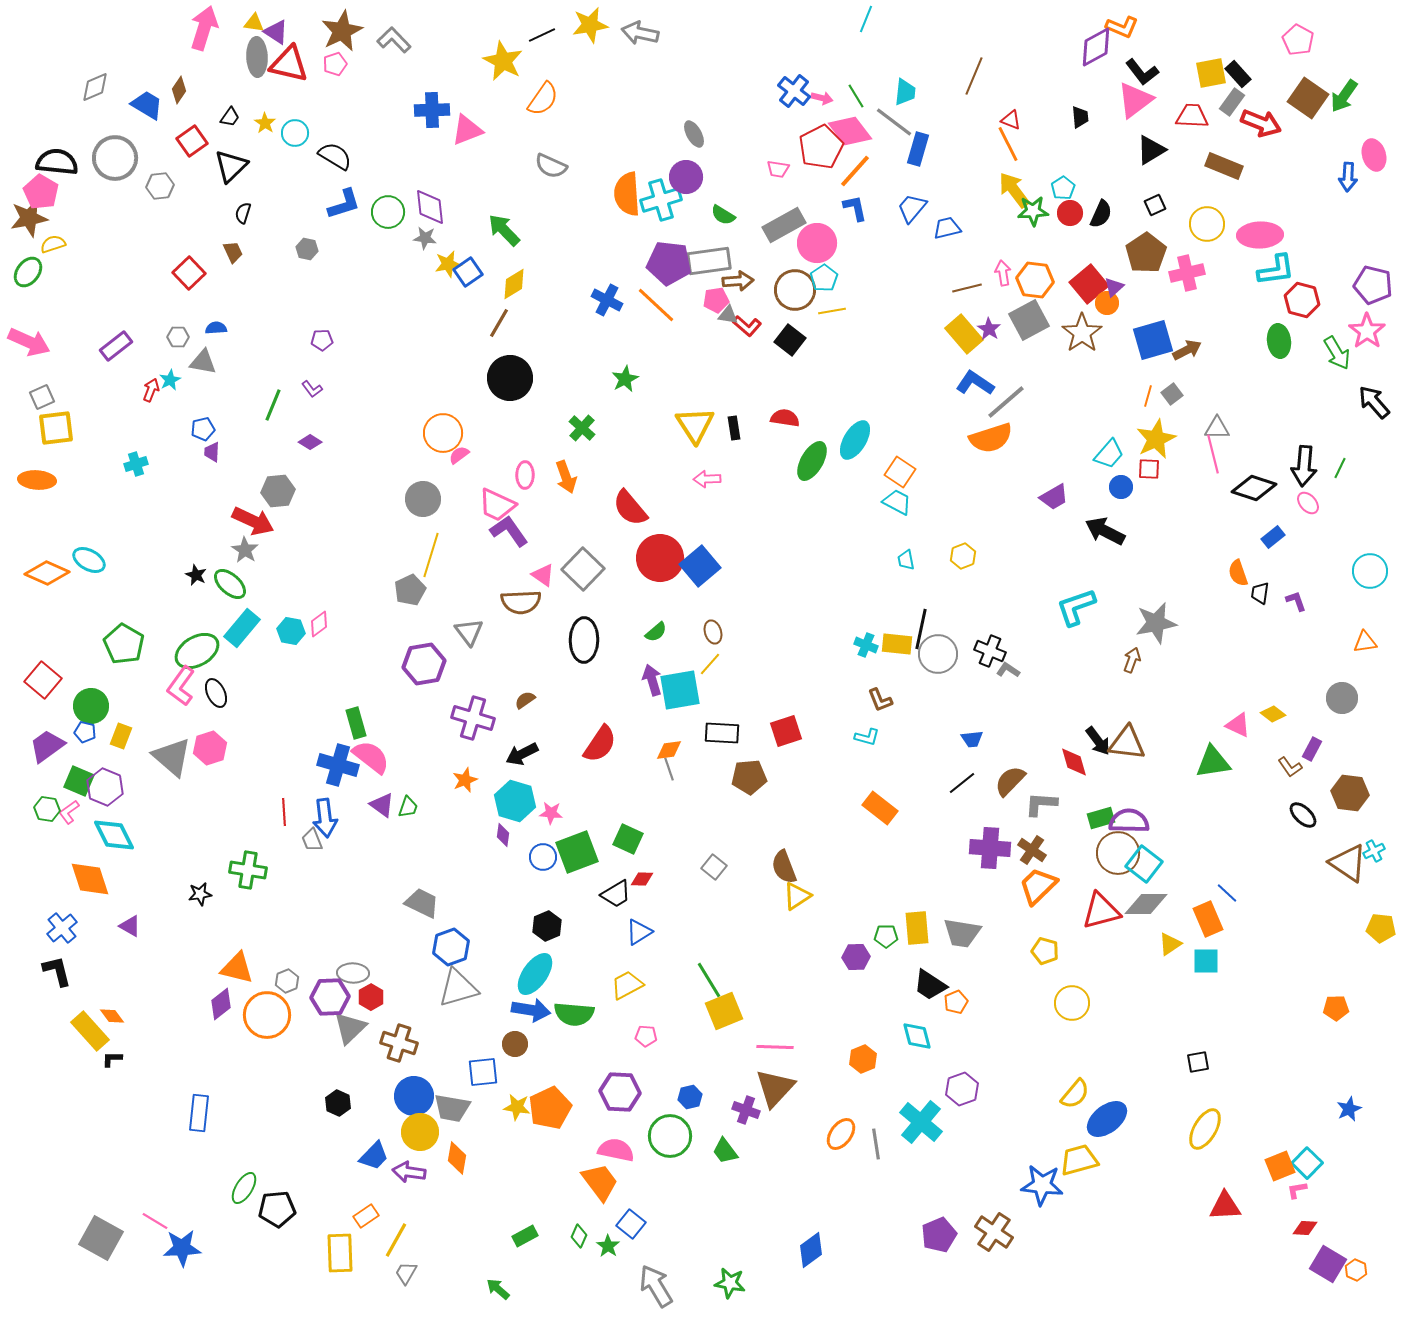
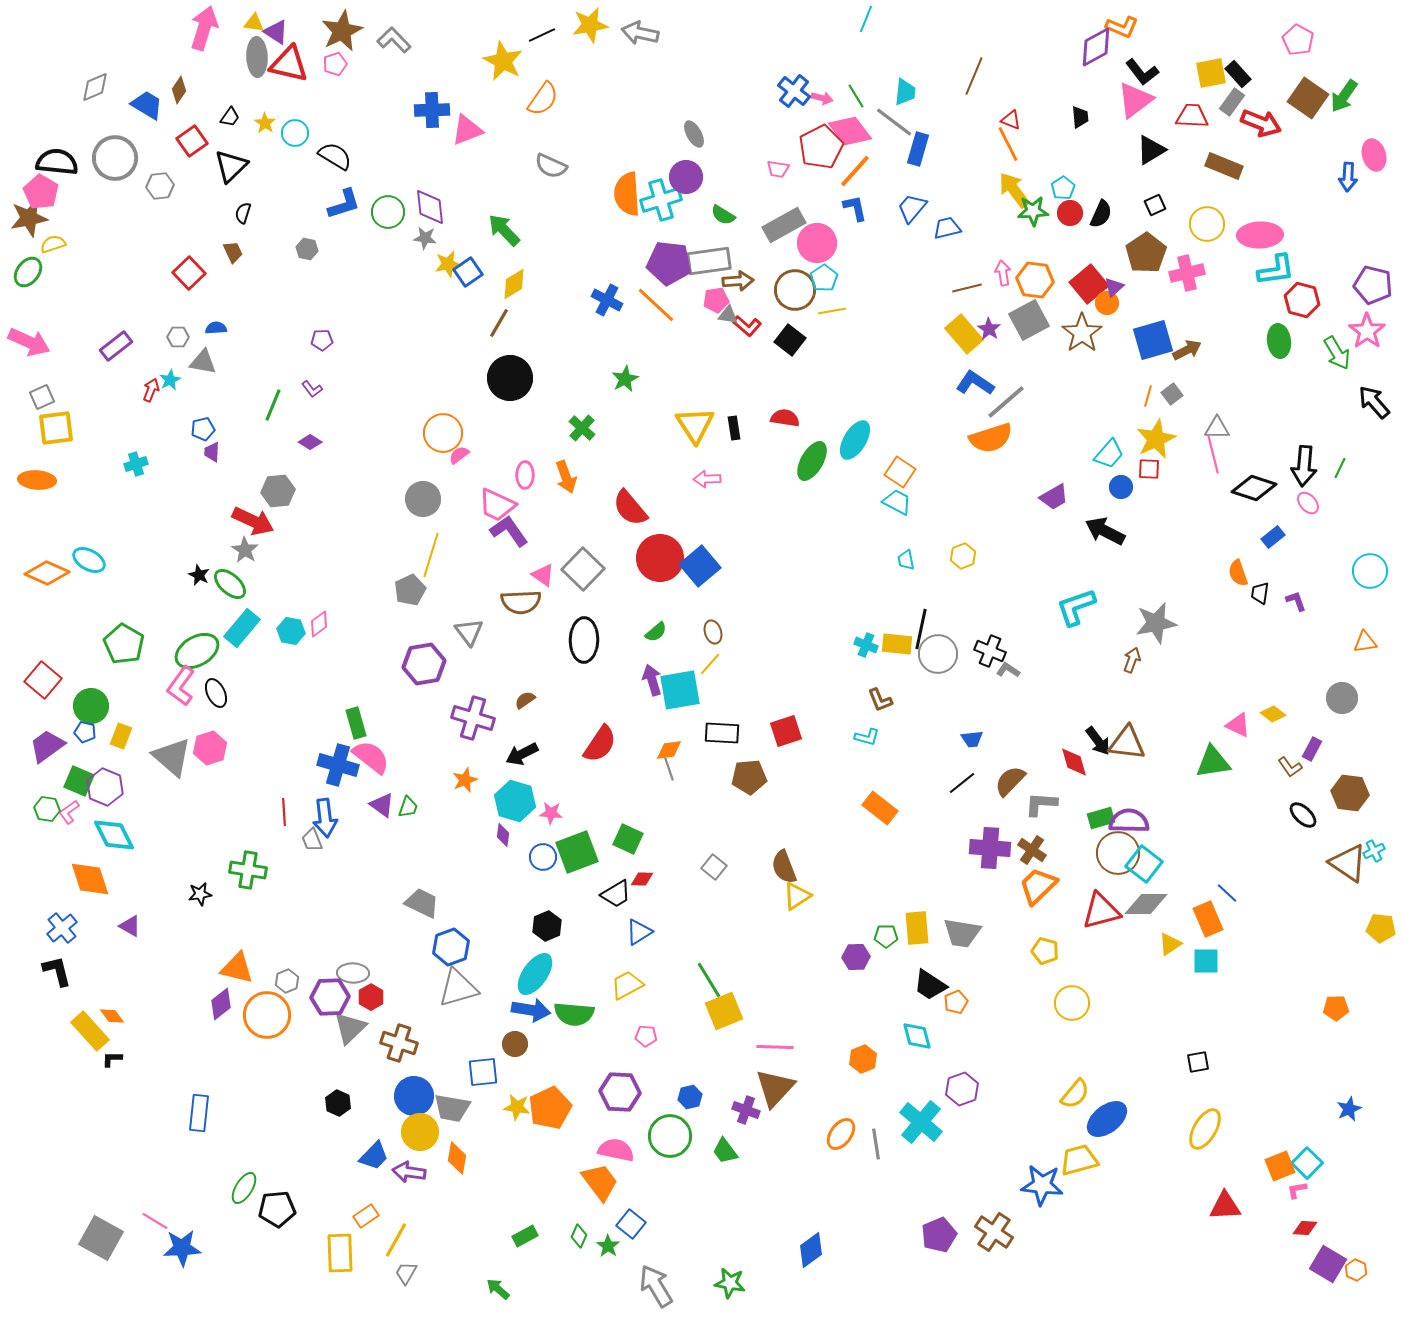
black star at (196, 575): moved 3 px right
